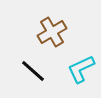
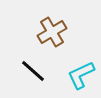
cyan L-shape: moved 6 px down
